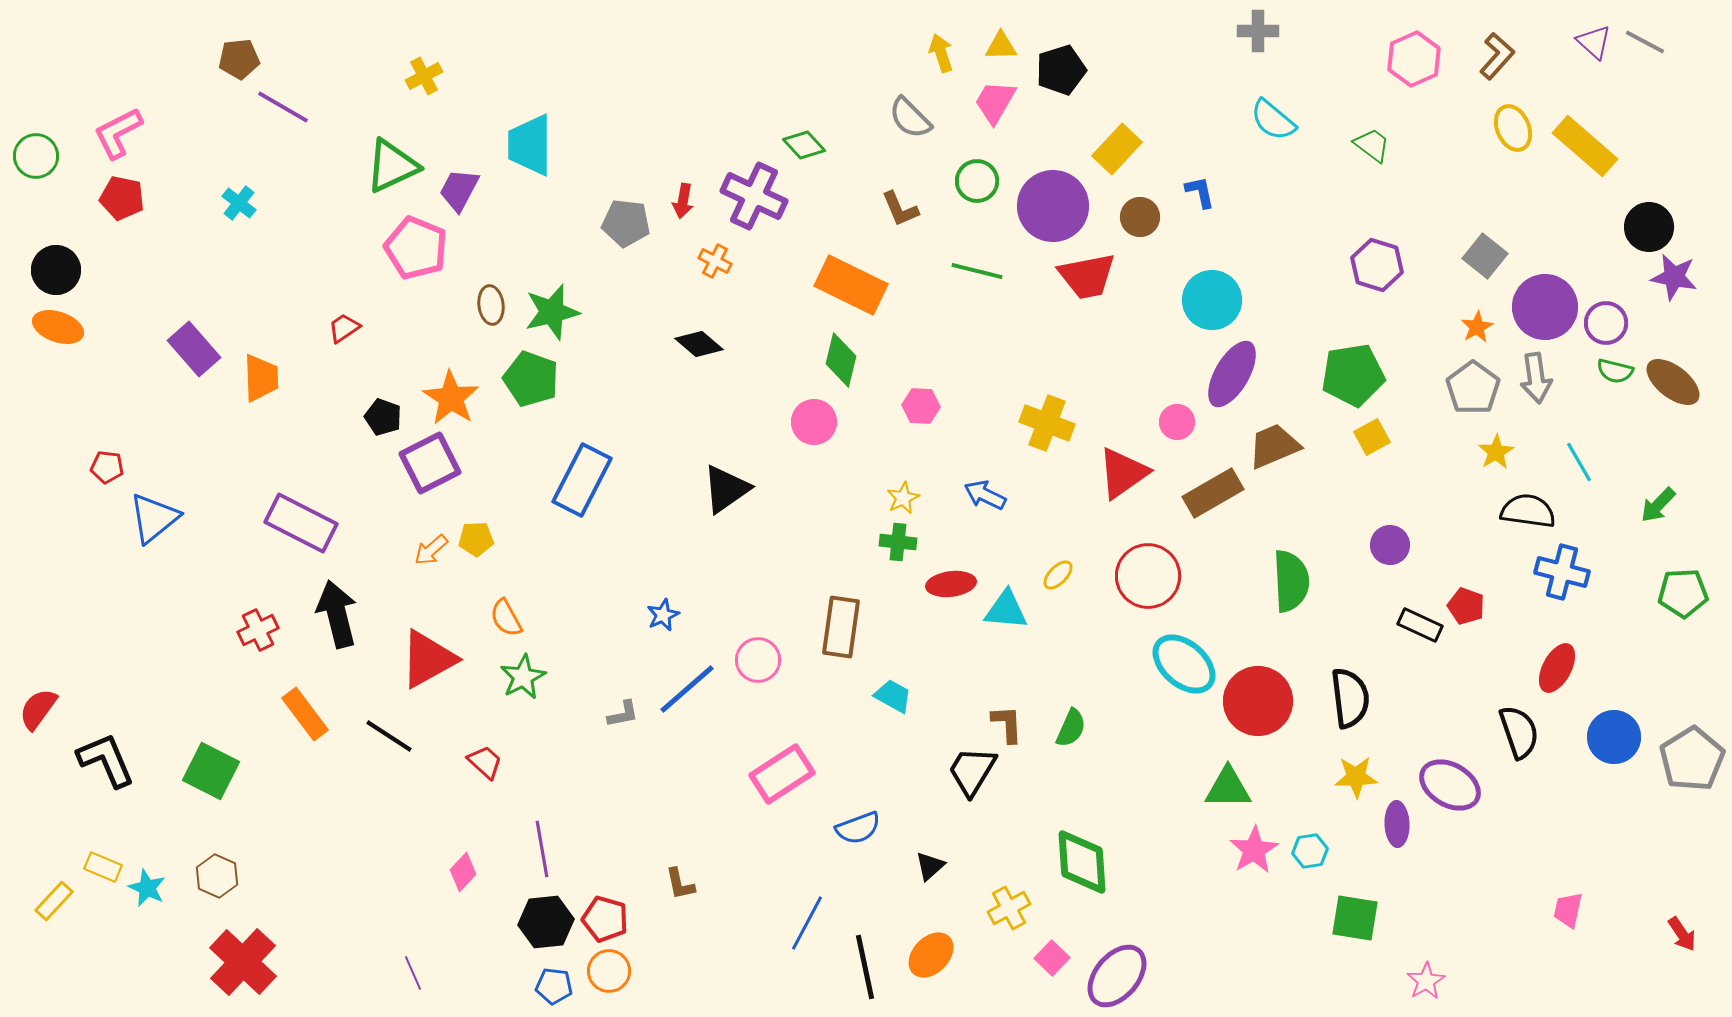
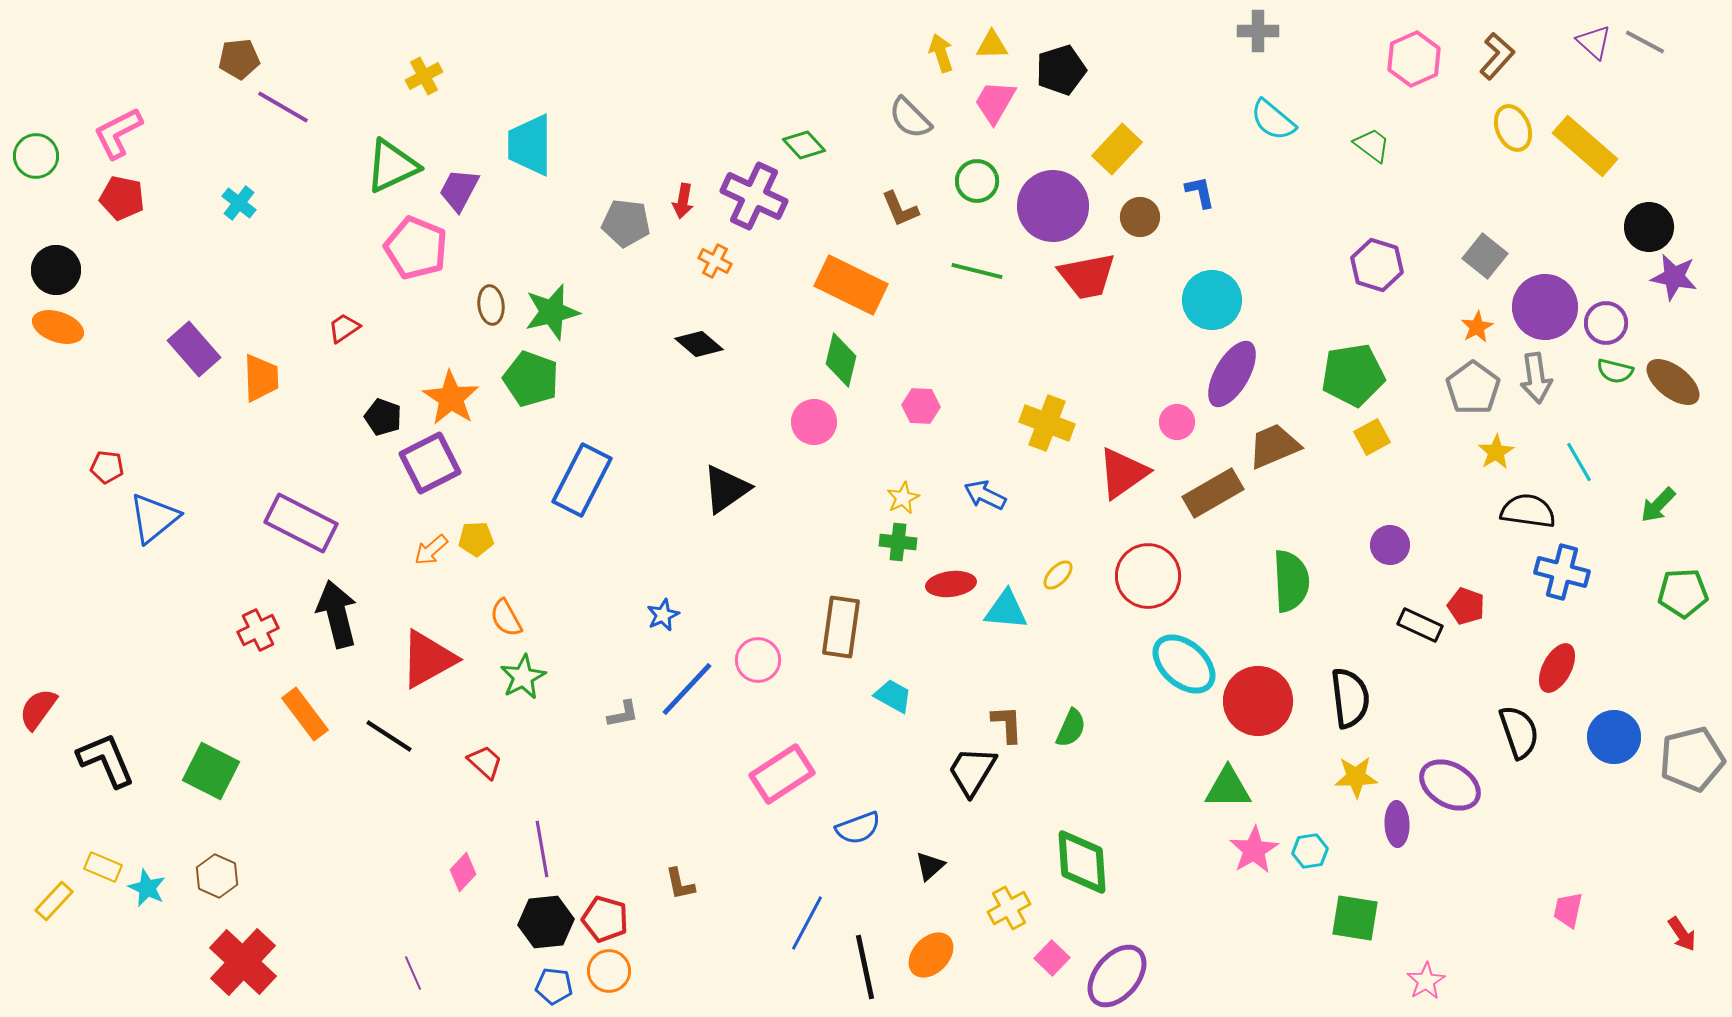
yellow triangle at (1001, 46): moved 9 px left, 1 px up
blue line at (687, 689): rotated 6 degrees counterclockwise
gray pentagon at (1692, 759): rotated 18 degrees clockwise
